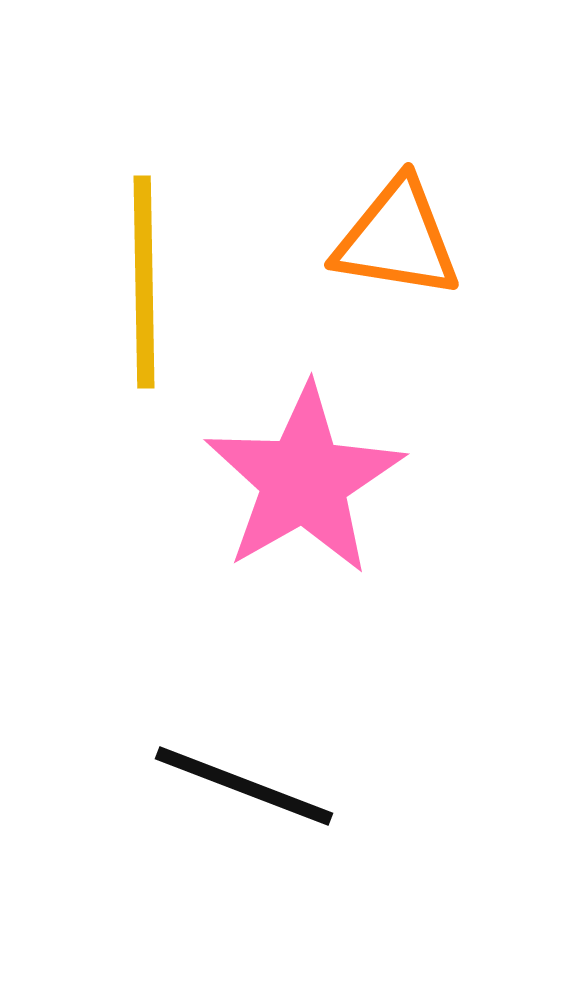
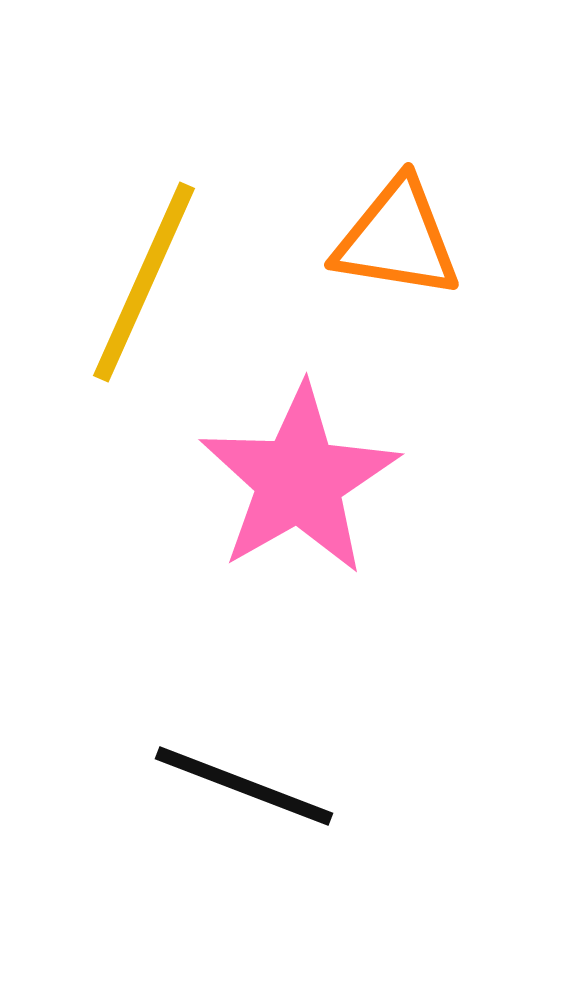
yellow line: rotated 25 degrees clockwise
pink star: moved 5 px left
